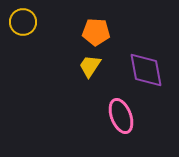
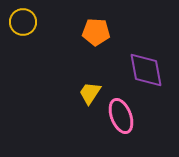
yellow trapezoid: moved 27 px down
